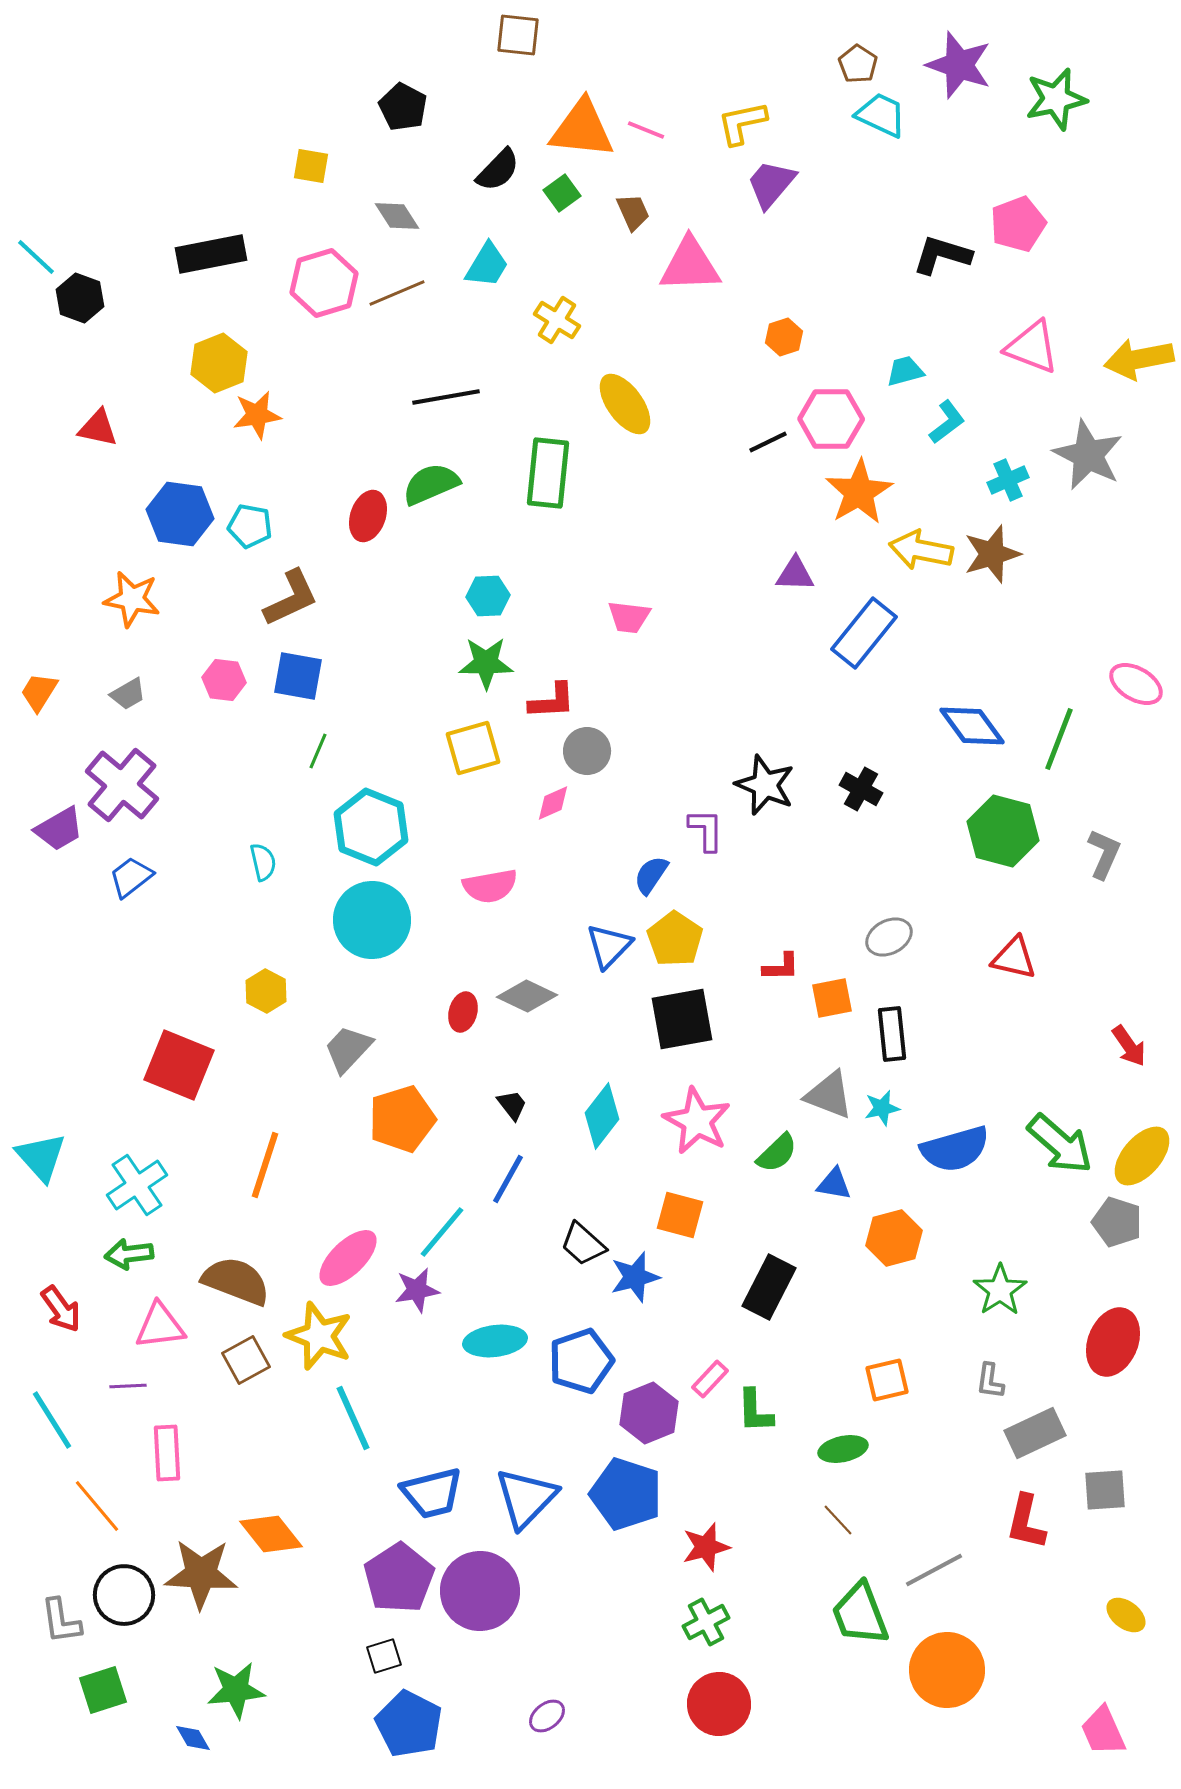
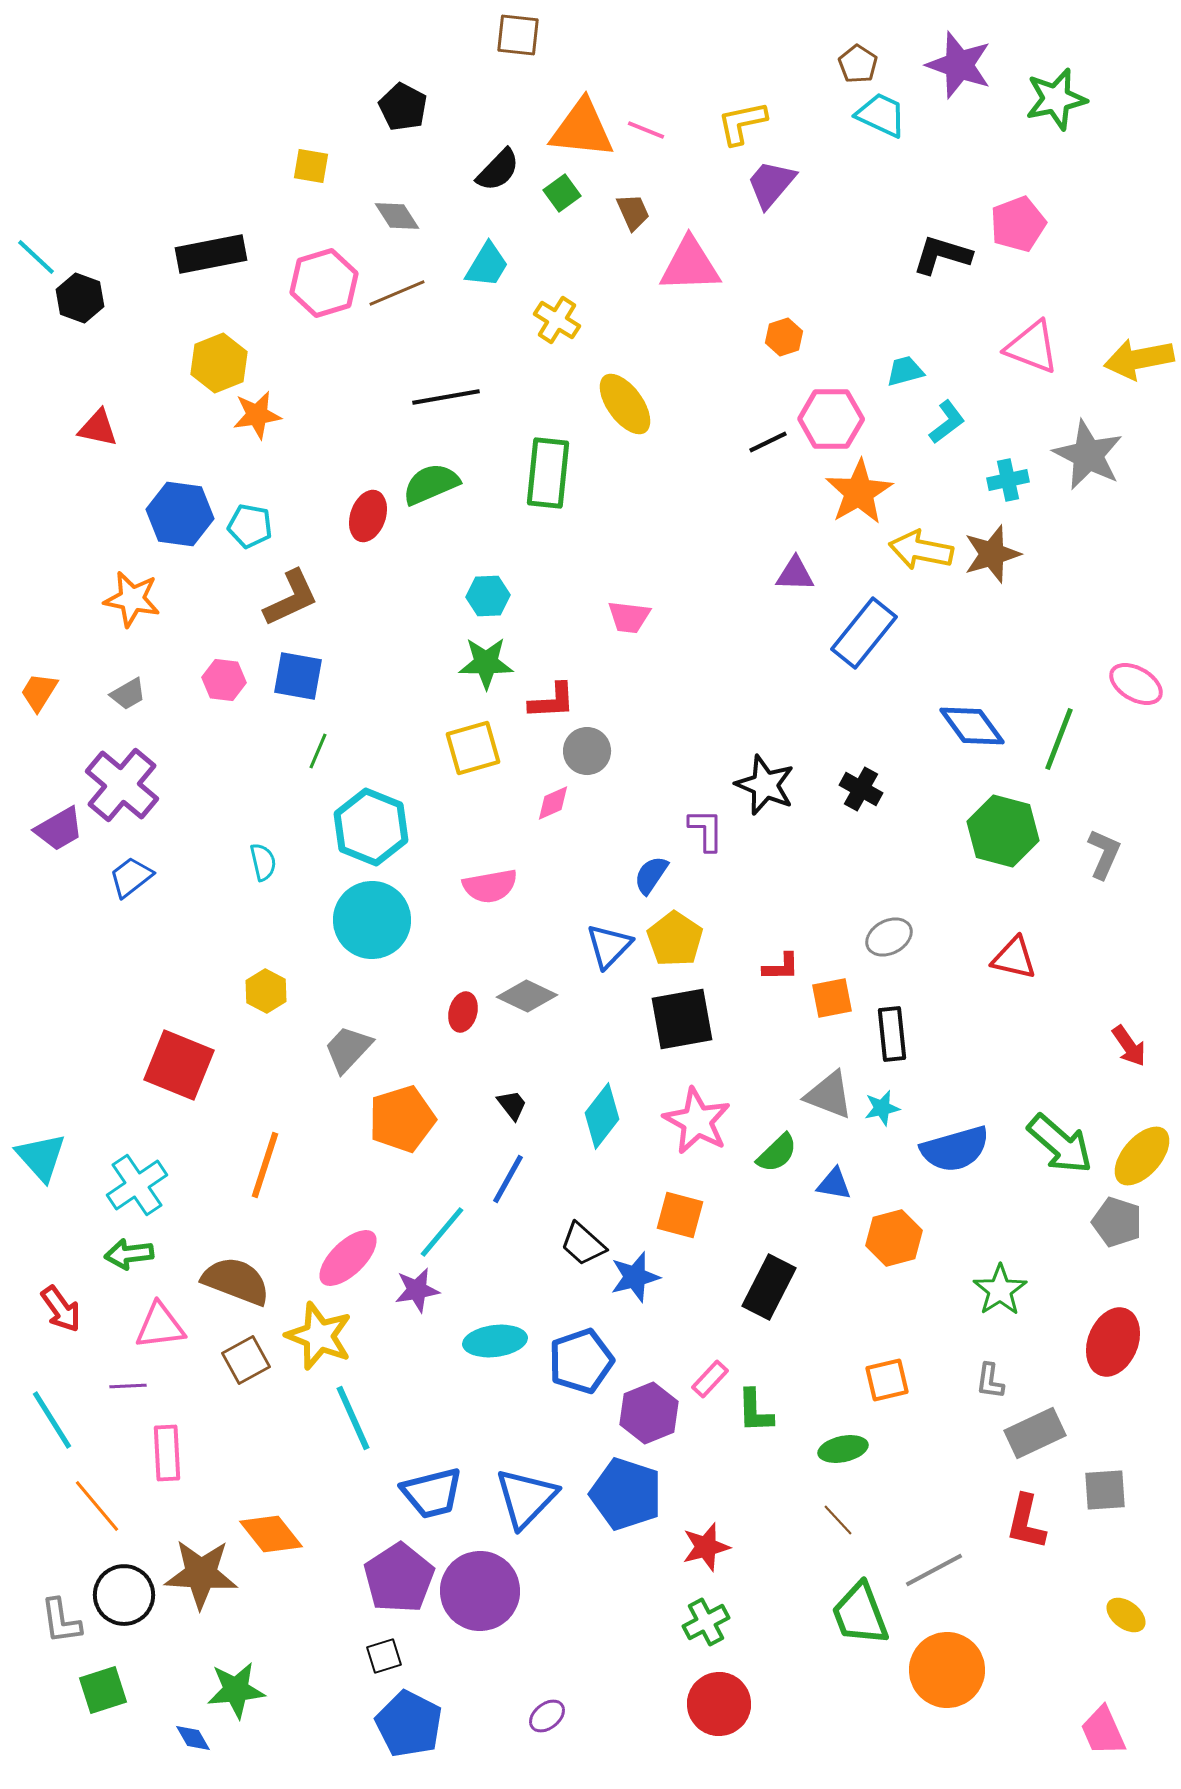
cyan cross at (1008, 480): rotated 12 degrees clockwise
